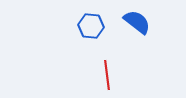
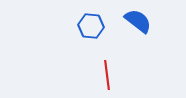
blue semicircle: moved 1 px right, 1 px up
